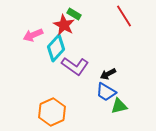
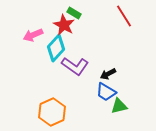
green rectangle: moved 1 px up
